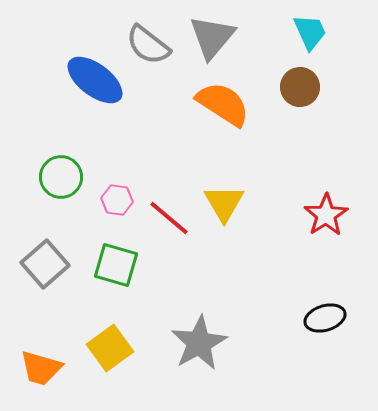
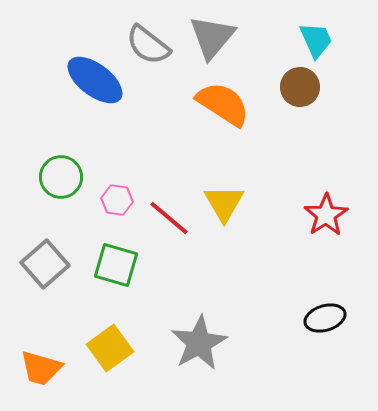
cyan trapezoid: moved 6 px right, 8 px down
